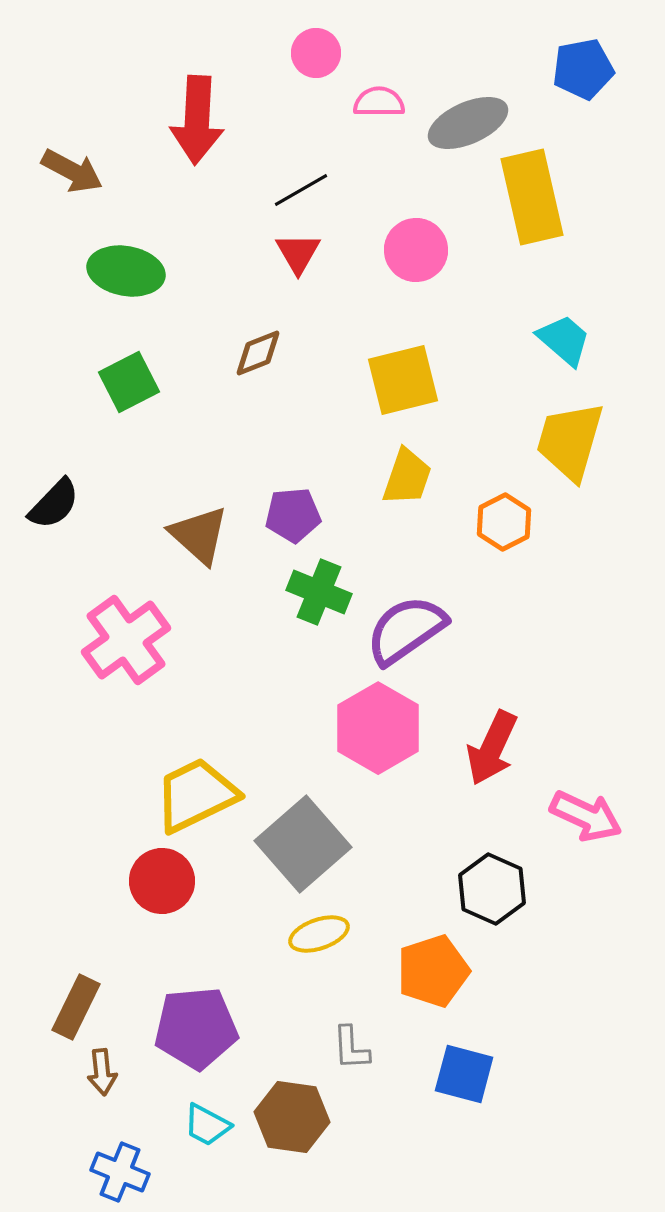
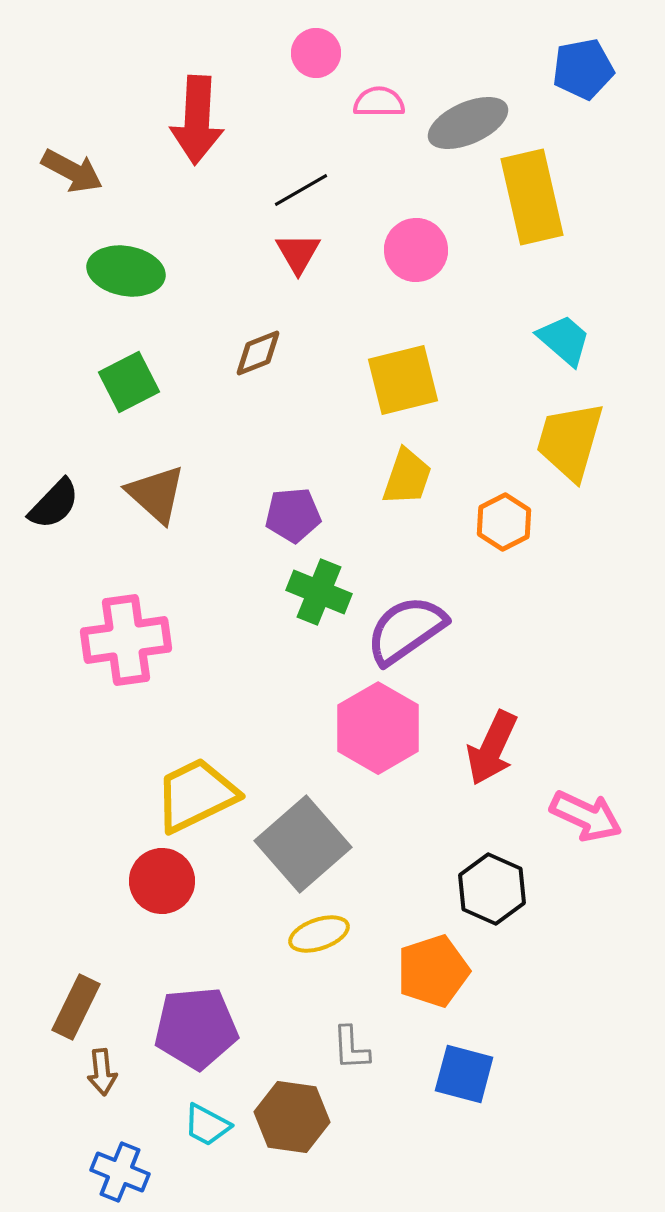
brown triangle at (199, 535): moved 43 px left, 41 px up
pink cross at (126, 640): rotated 28 degrees clockwise
